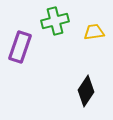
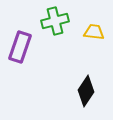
yellow trapezoid: rotated 15 degrees clockwise
